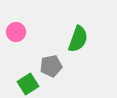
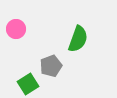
pink circle: moved 3 px up
gray pentagon: rotated 10 degrees counterclockwise
